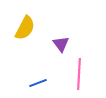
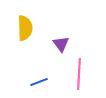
yellow semicircle: rotated 30 degrees counterclockwise
blue line: moved 1 px right, 1 px up
